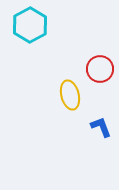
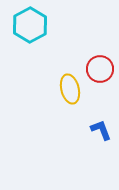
yellow ellipse: moved 6 px up
blue L-shape: moved 3 px down
